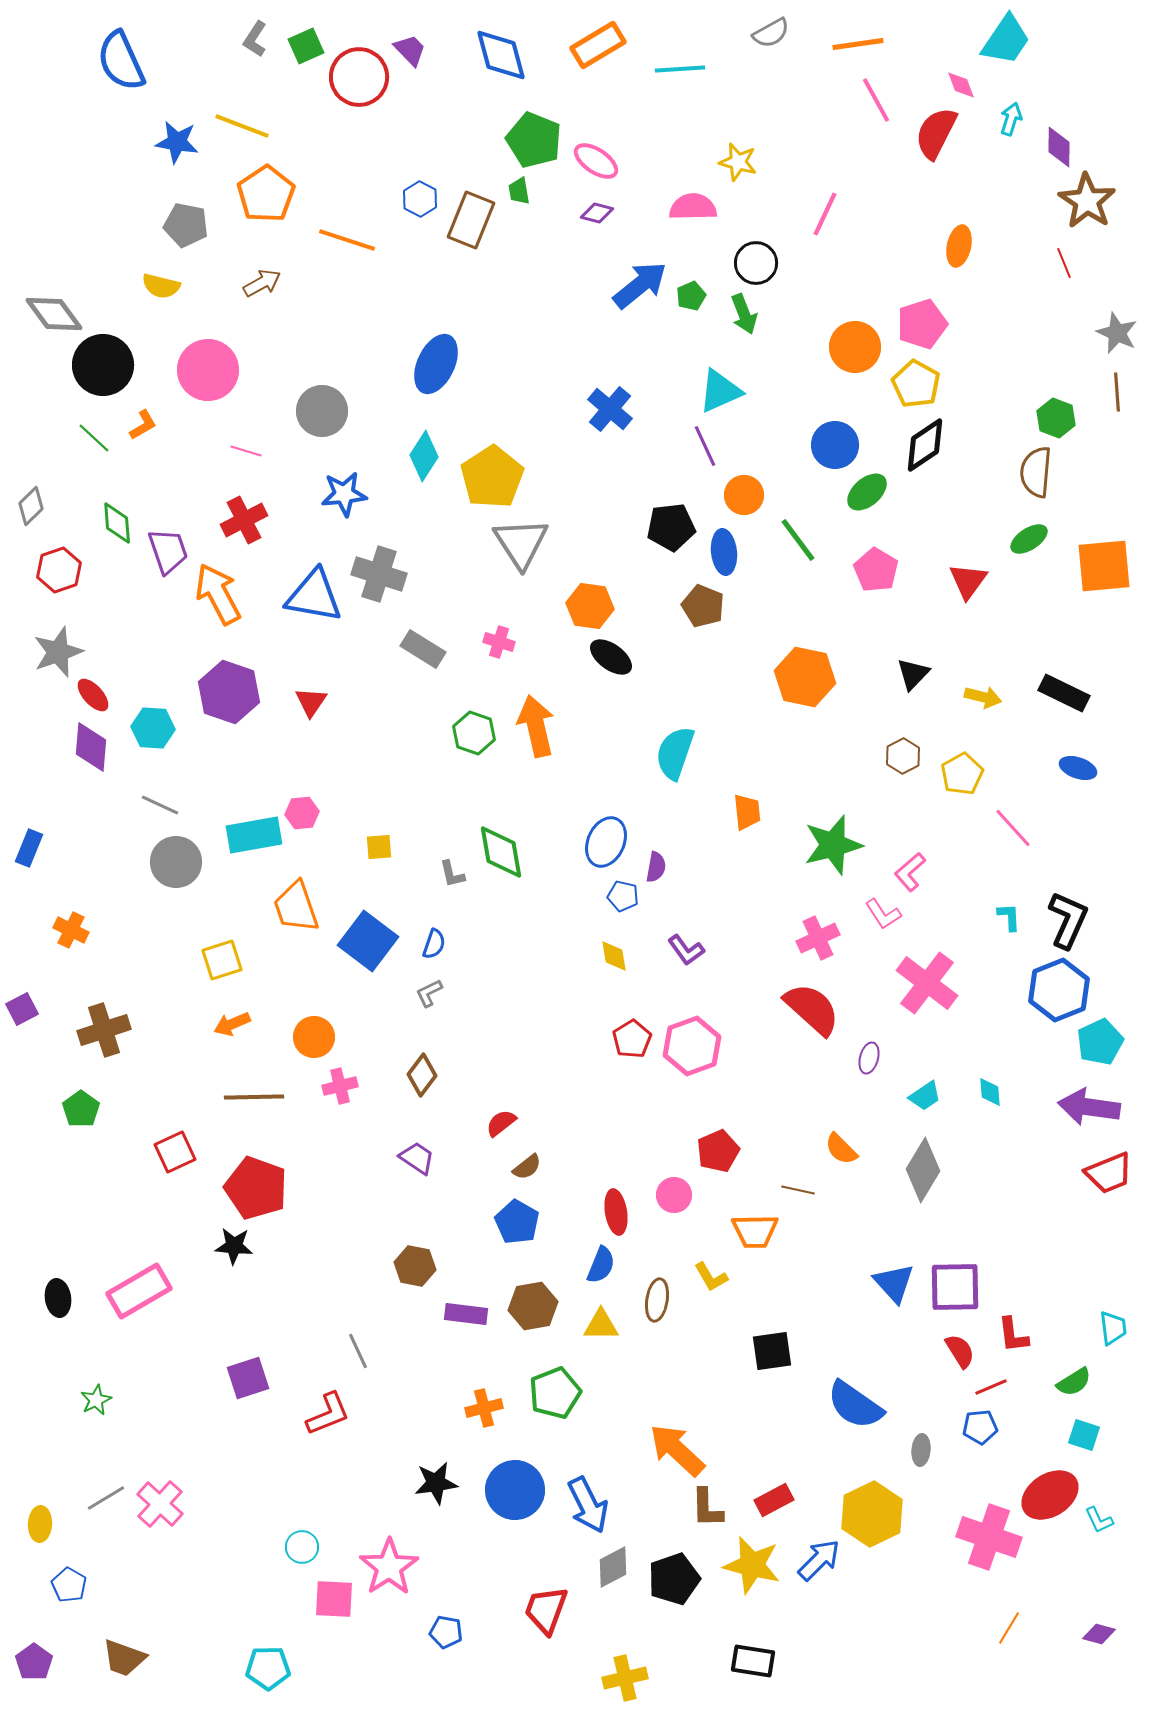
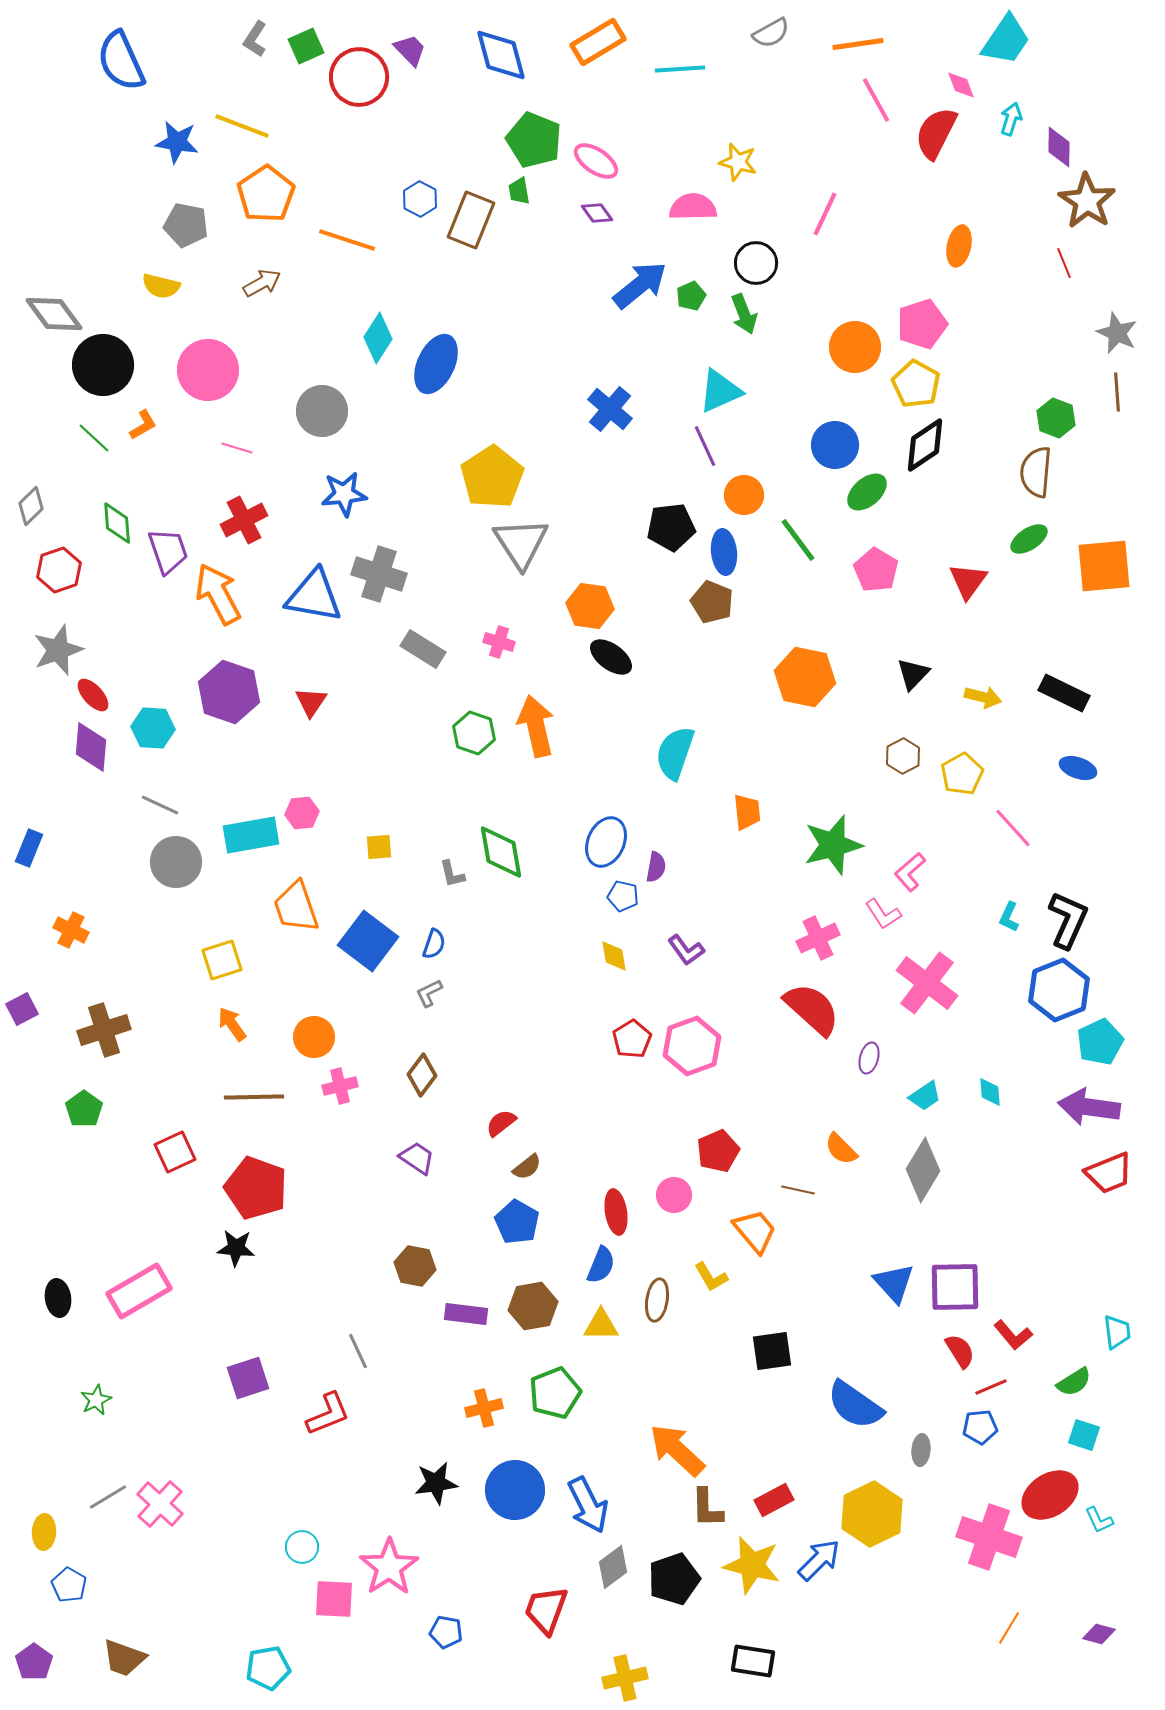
orange rectangle at (598, 45): moved 3 px up
purple diamond at (597, 213): rotated 40 degrees clockwise
pink line at (246, 451): moved 9 px left, 3 px up
cyan diamond at (424, 456): moved 46 px left, 118 px up
brown pentagon at (703, 606): moved 9 px right, 4 px up
gray star at (58, 652): moved 2 px up
cyan rectangle at (254, 835): moved 3 px left
cyan L-shape at (1009, 917): rotated 152 degrees counterclockwise
orange arrow at (232, 1024): rotated 78 degrees clockwise
green pentagon at (81, 1109): moved 3 px right
orange trapezoid at (755, 1231): rotated 129 degrees counterclockwise
black star at (234, 1246): moved 2 px right, 2 px down
cyan trapezoid at (1113, 1328): moved 4 px right, 4 px down
red L-shape at (1013, 1335): rotated 33 degrees counterclockwise
gray line at (106, 1498): moved 2 px right, 1 px up
yellow ellipse at (40, 1524): moved 4 px right, 8 px down
gray diamond at (613, 1567): rotated 9 degrees counterclockwise
cyan pentagon at (268, 1668): rotated 9 degrees counterclockwise
